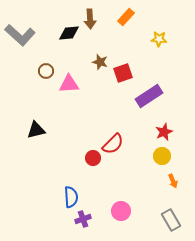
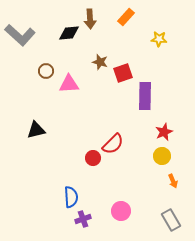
purple rectangle: moved 4 px left; rotated 56 degrees counterclockwise
